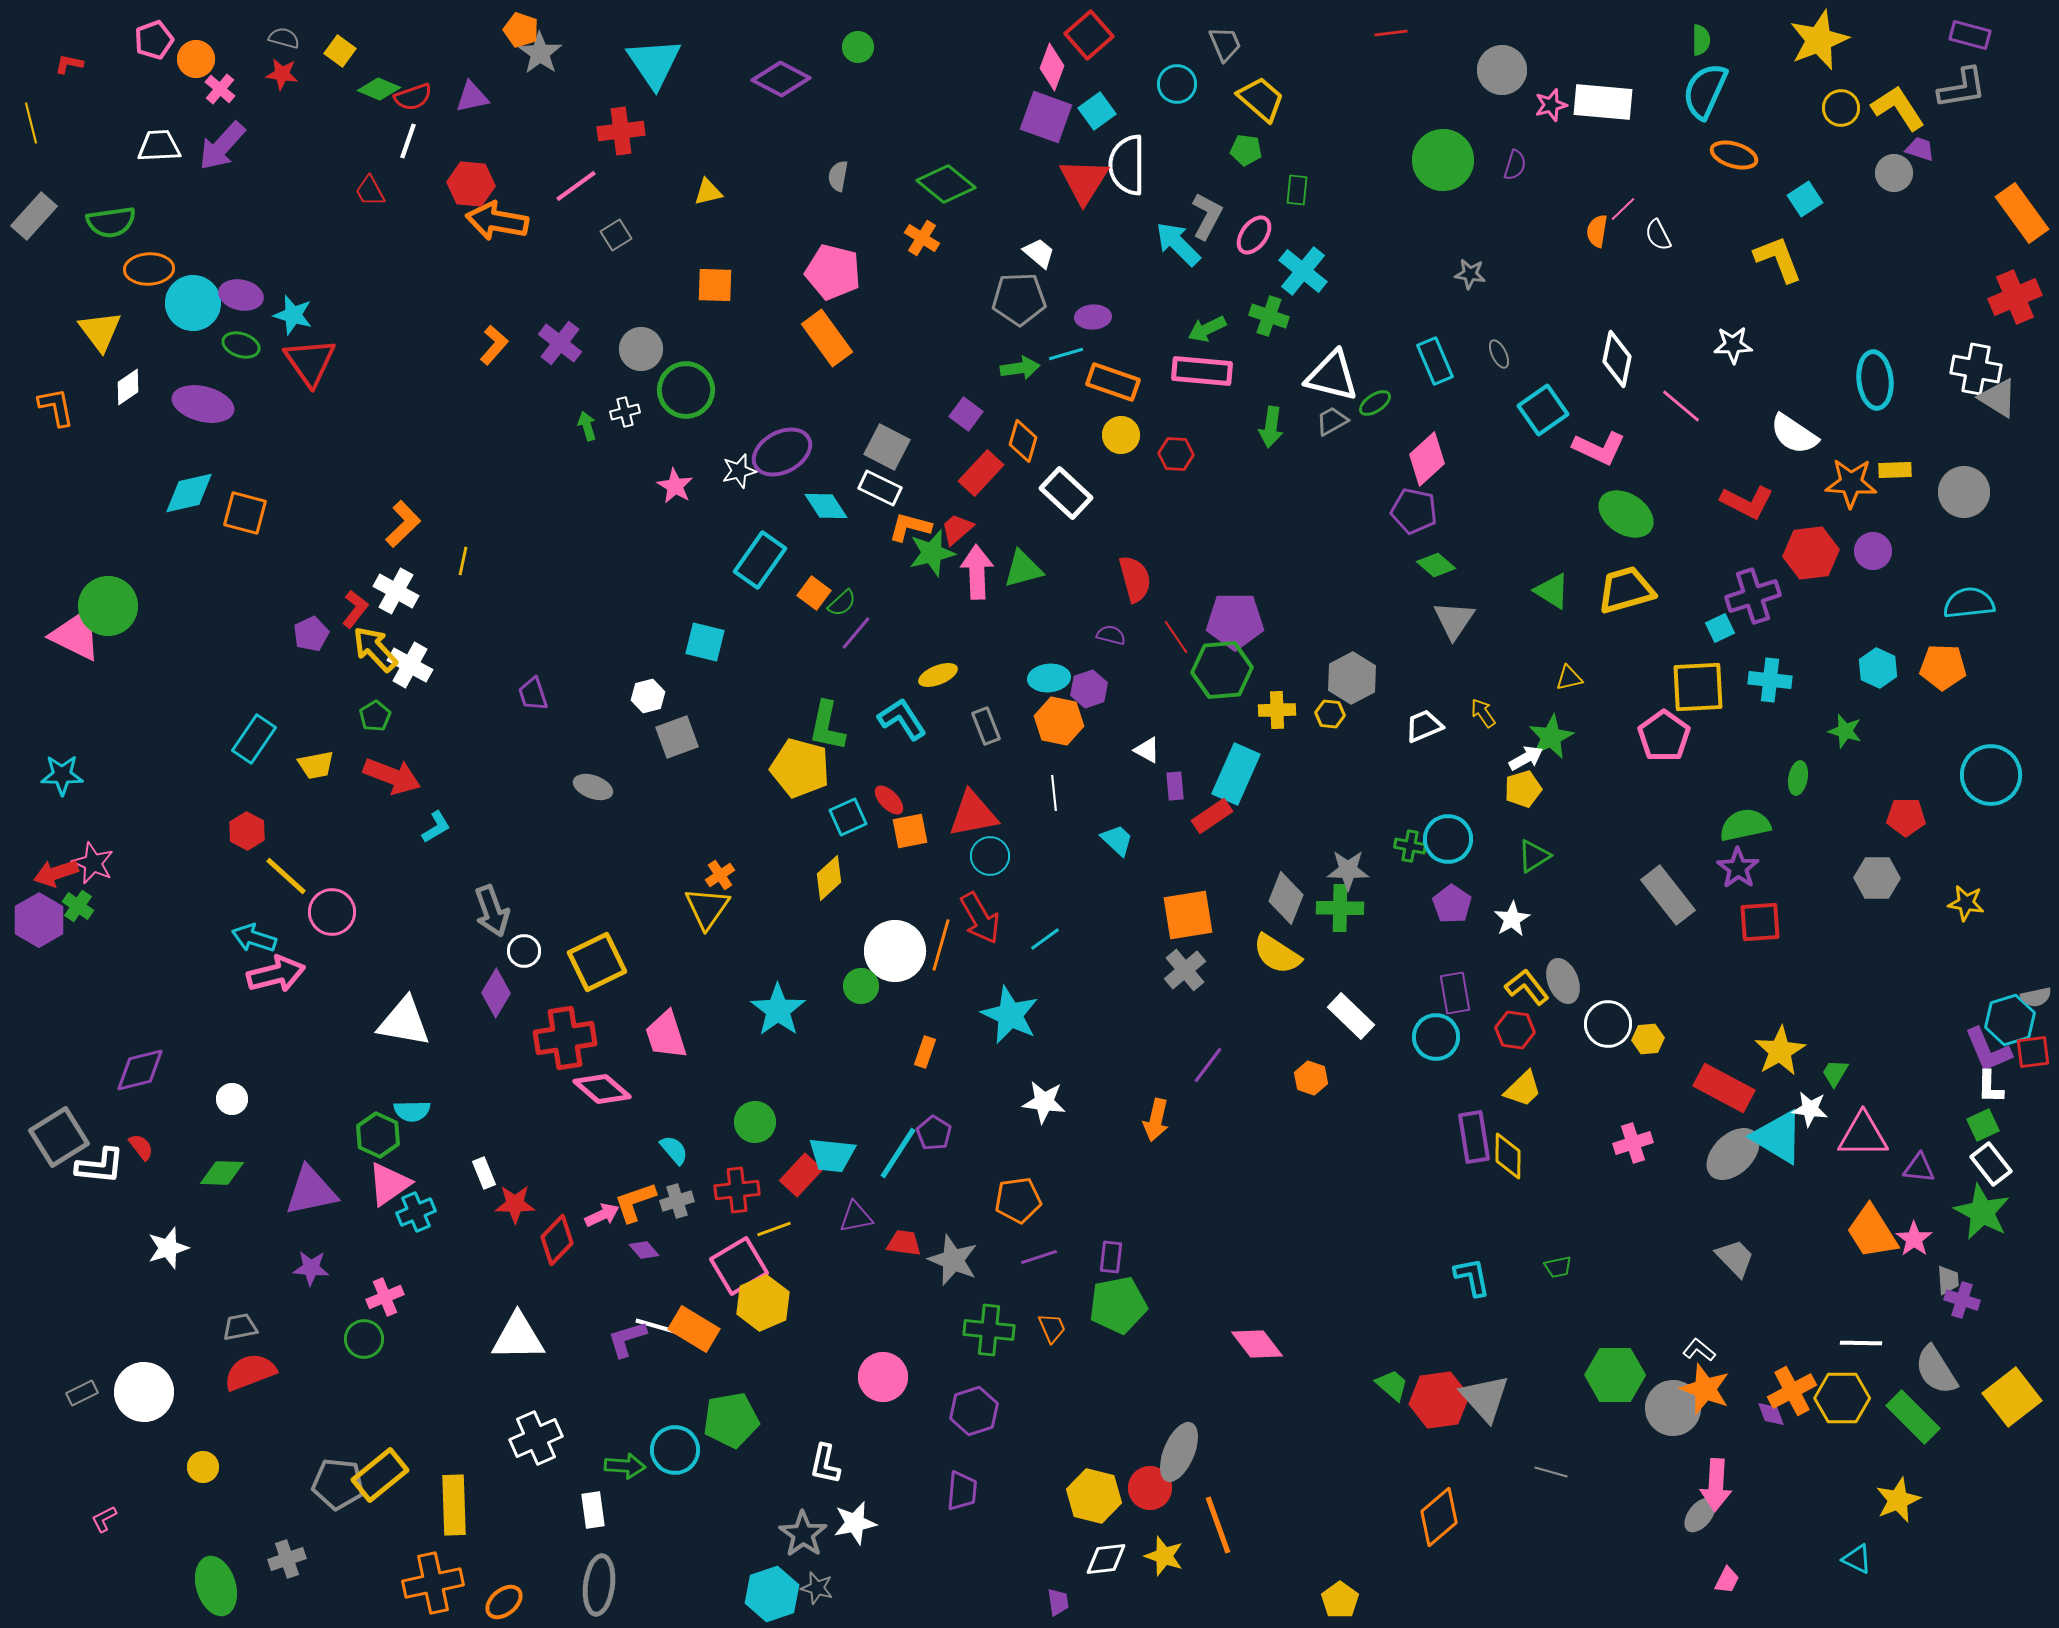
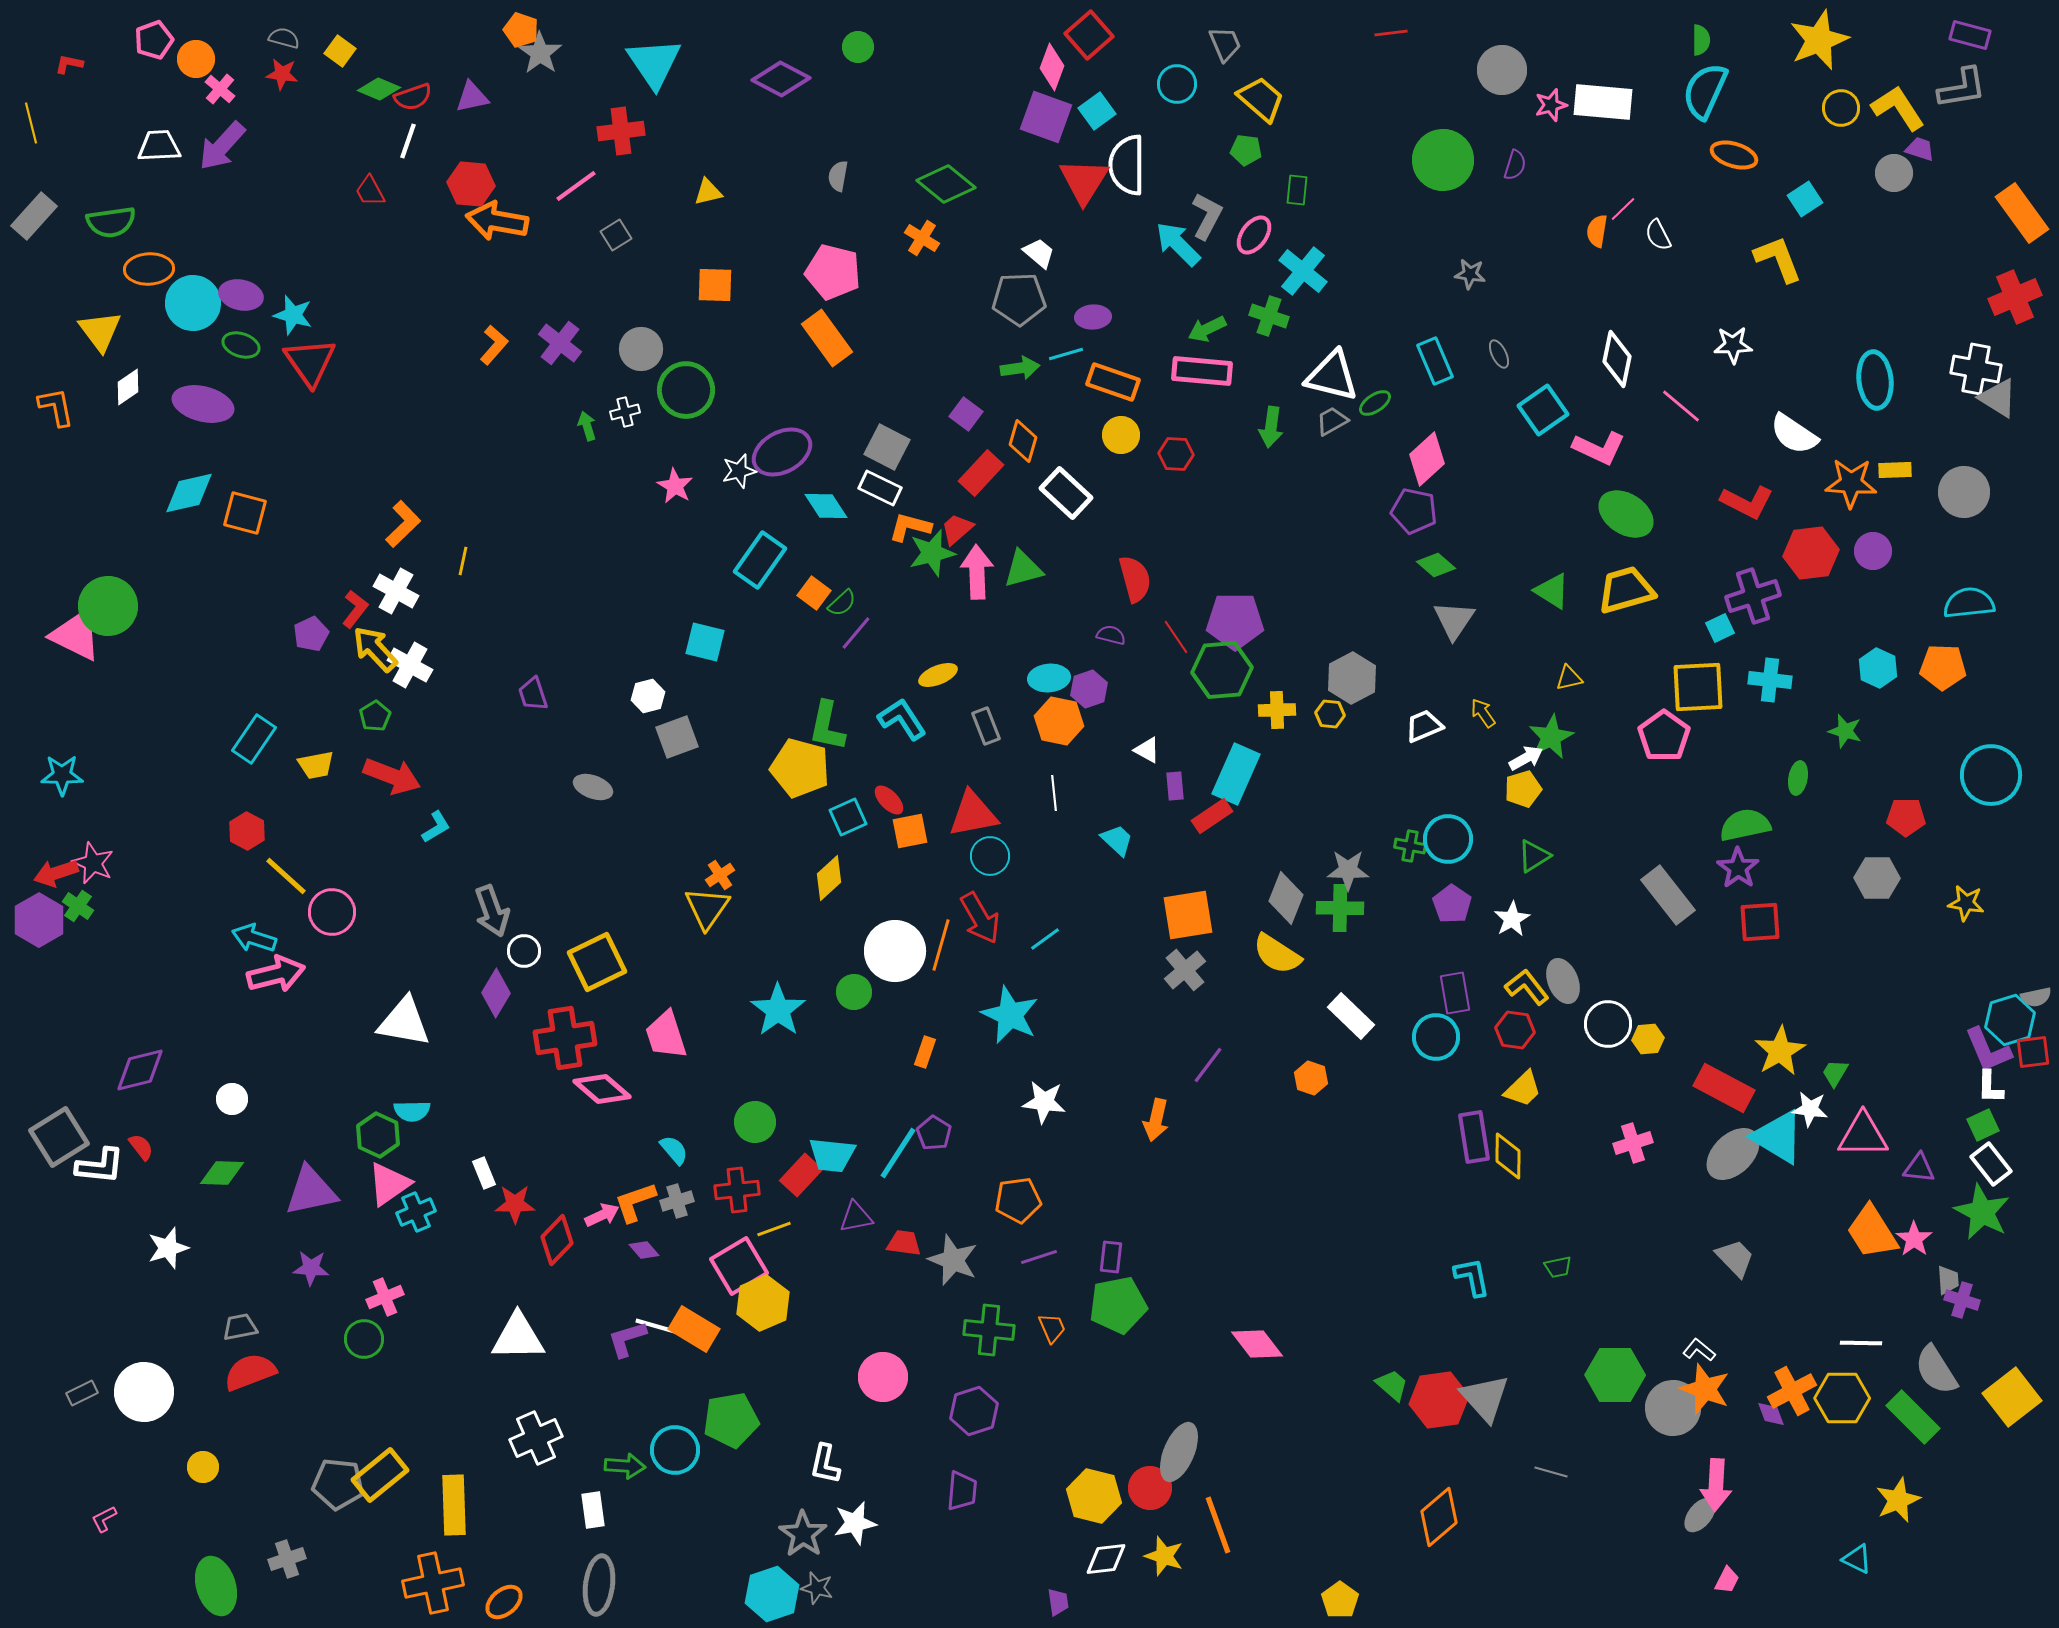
green circle at (861, 986): moved 7 px left, 6 px down
